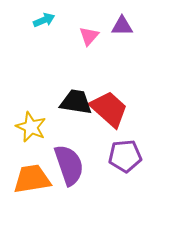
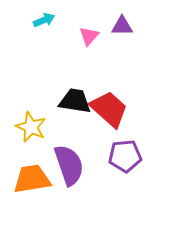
black trapezoid: moved 1 px left, 1 px up
